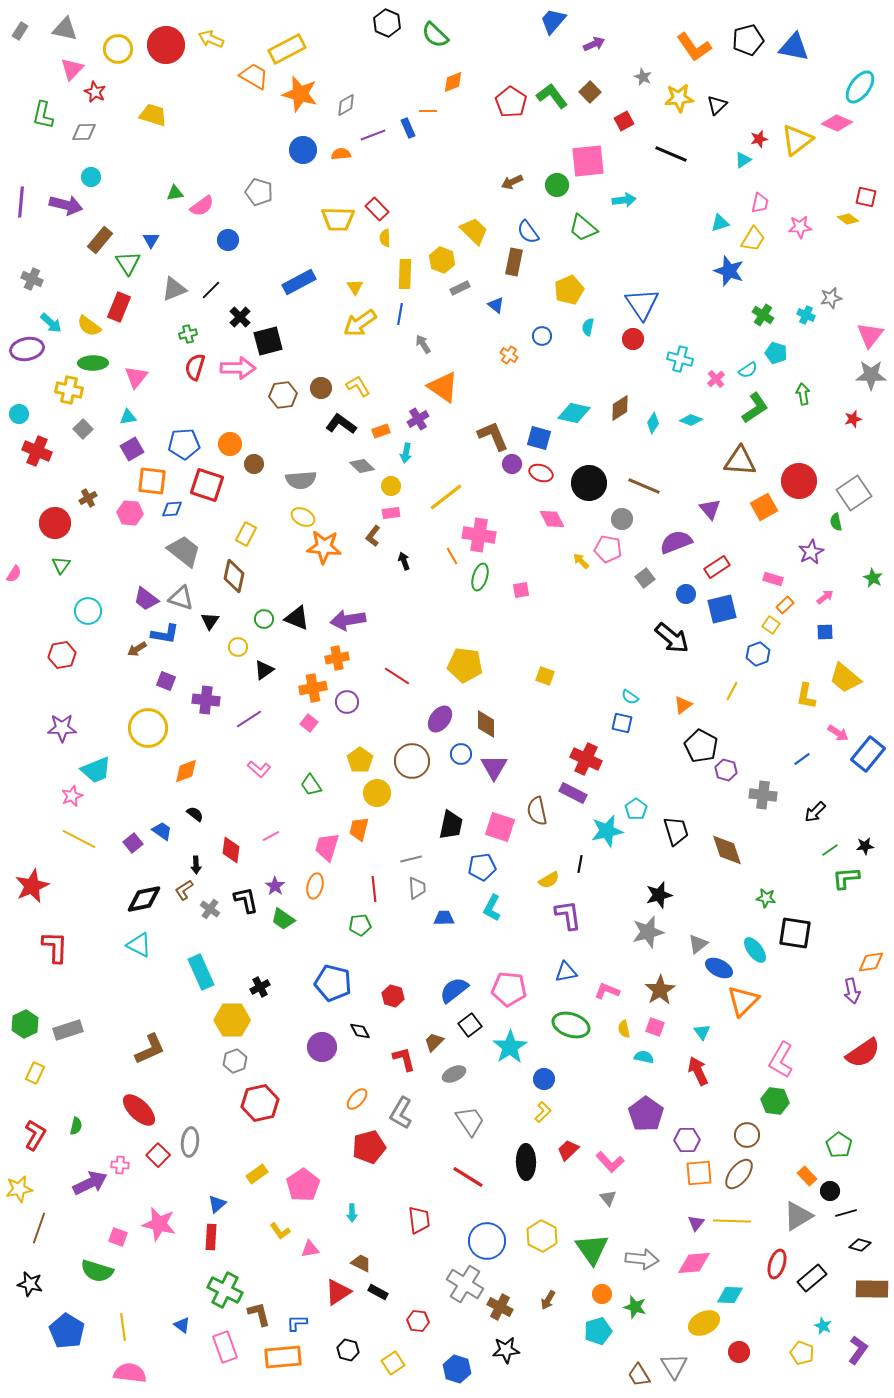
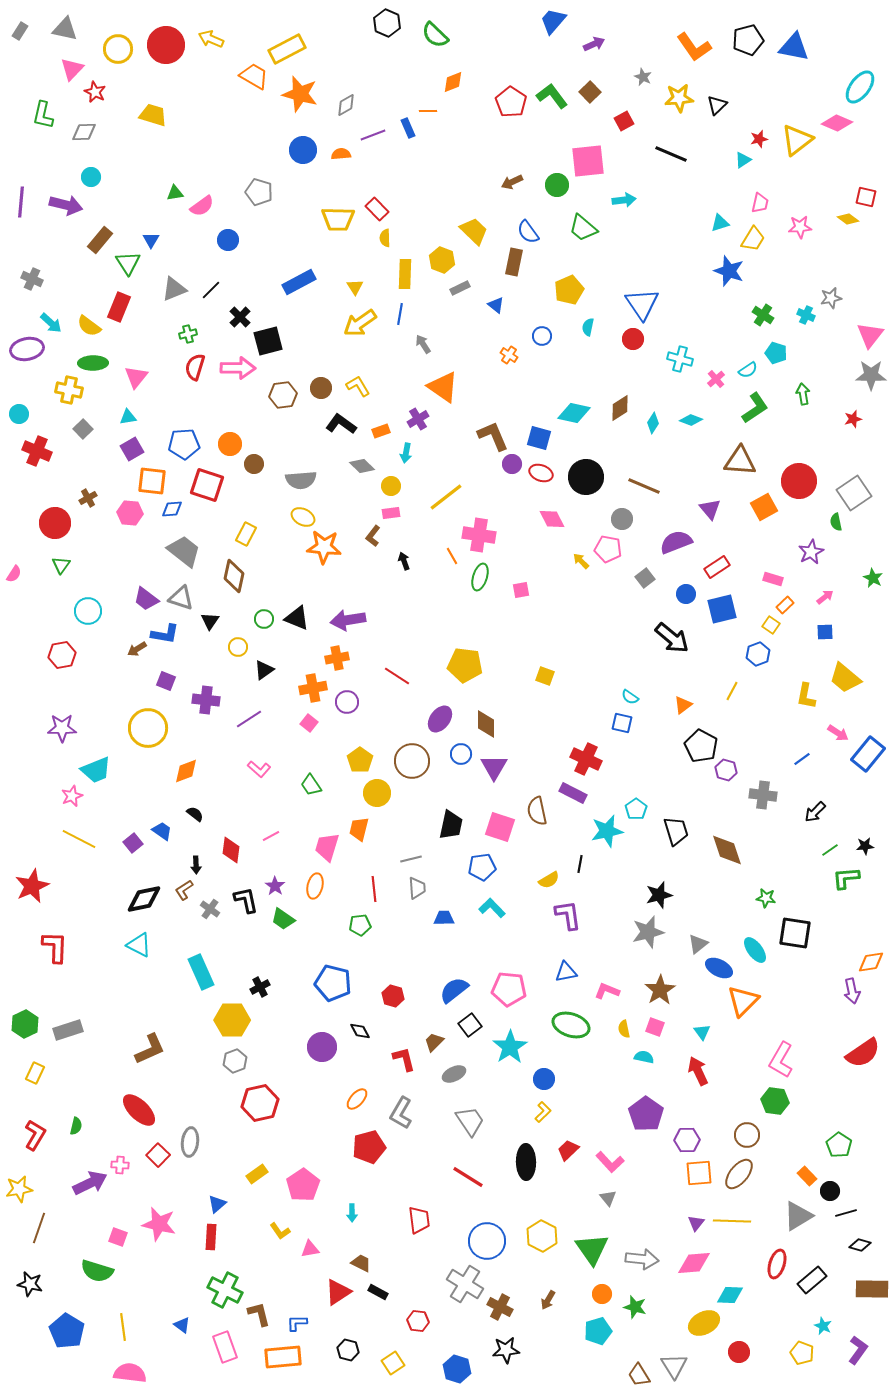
black circle at (589, 483): moved 3 px left, 6 px up
cyan L-shape at (492, 908): rotated 108 degrees clockwise
black rectangle at (812, 1278): moved 2 px down
